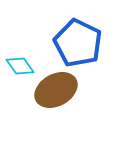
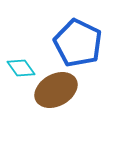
cyan diamond: moved 1 px right, 2 px down
